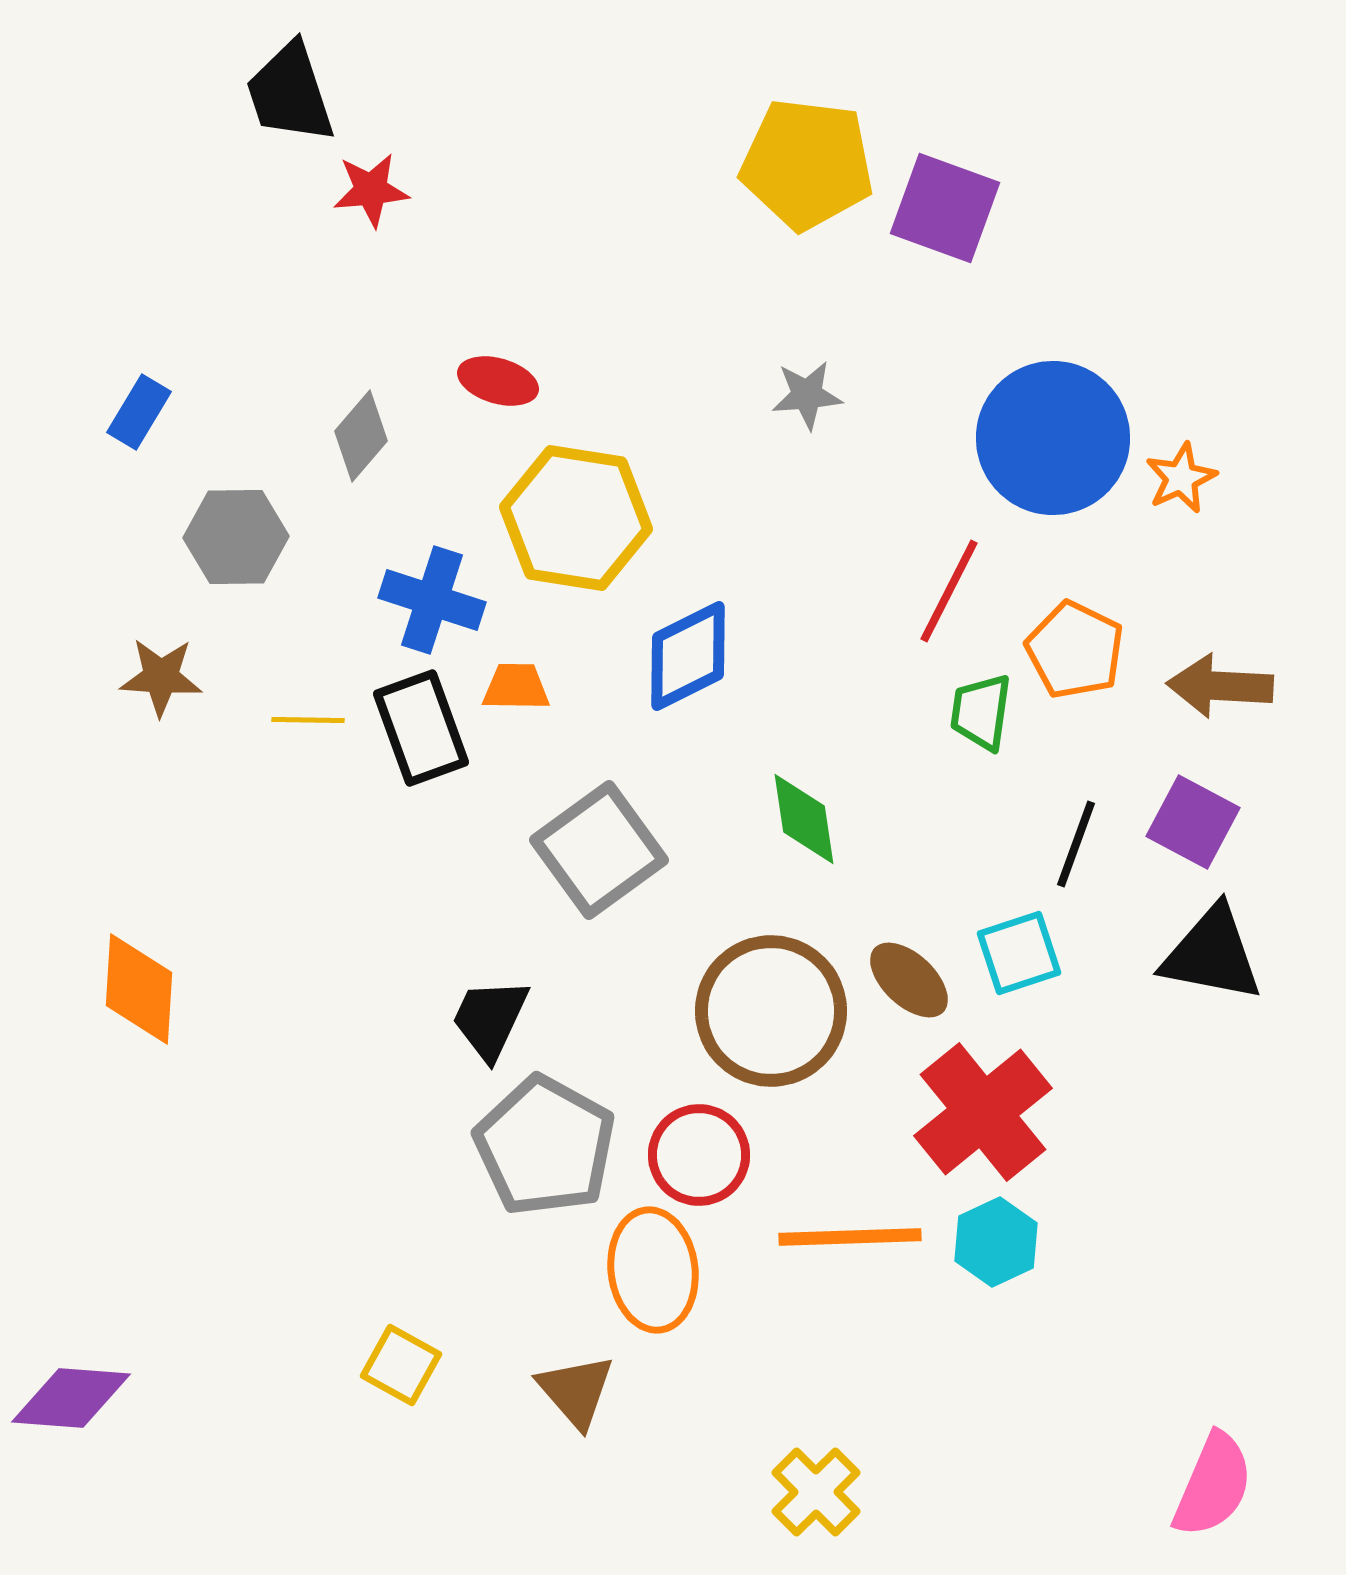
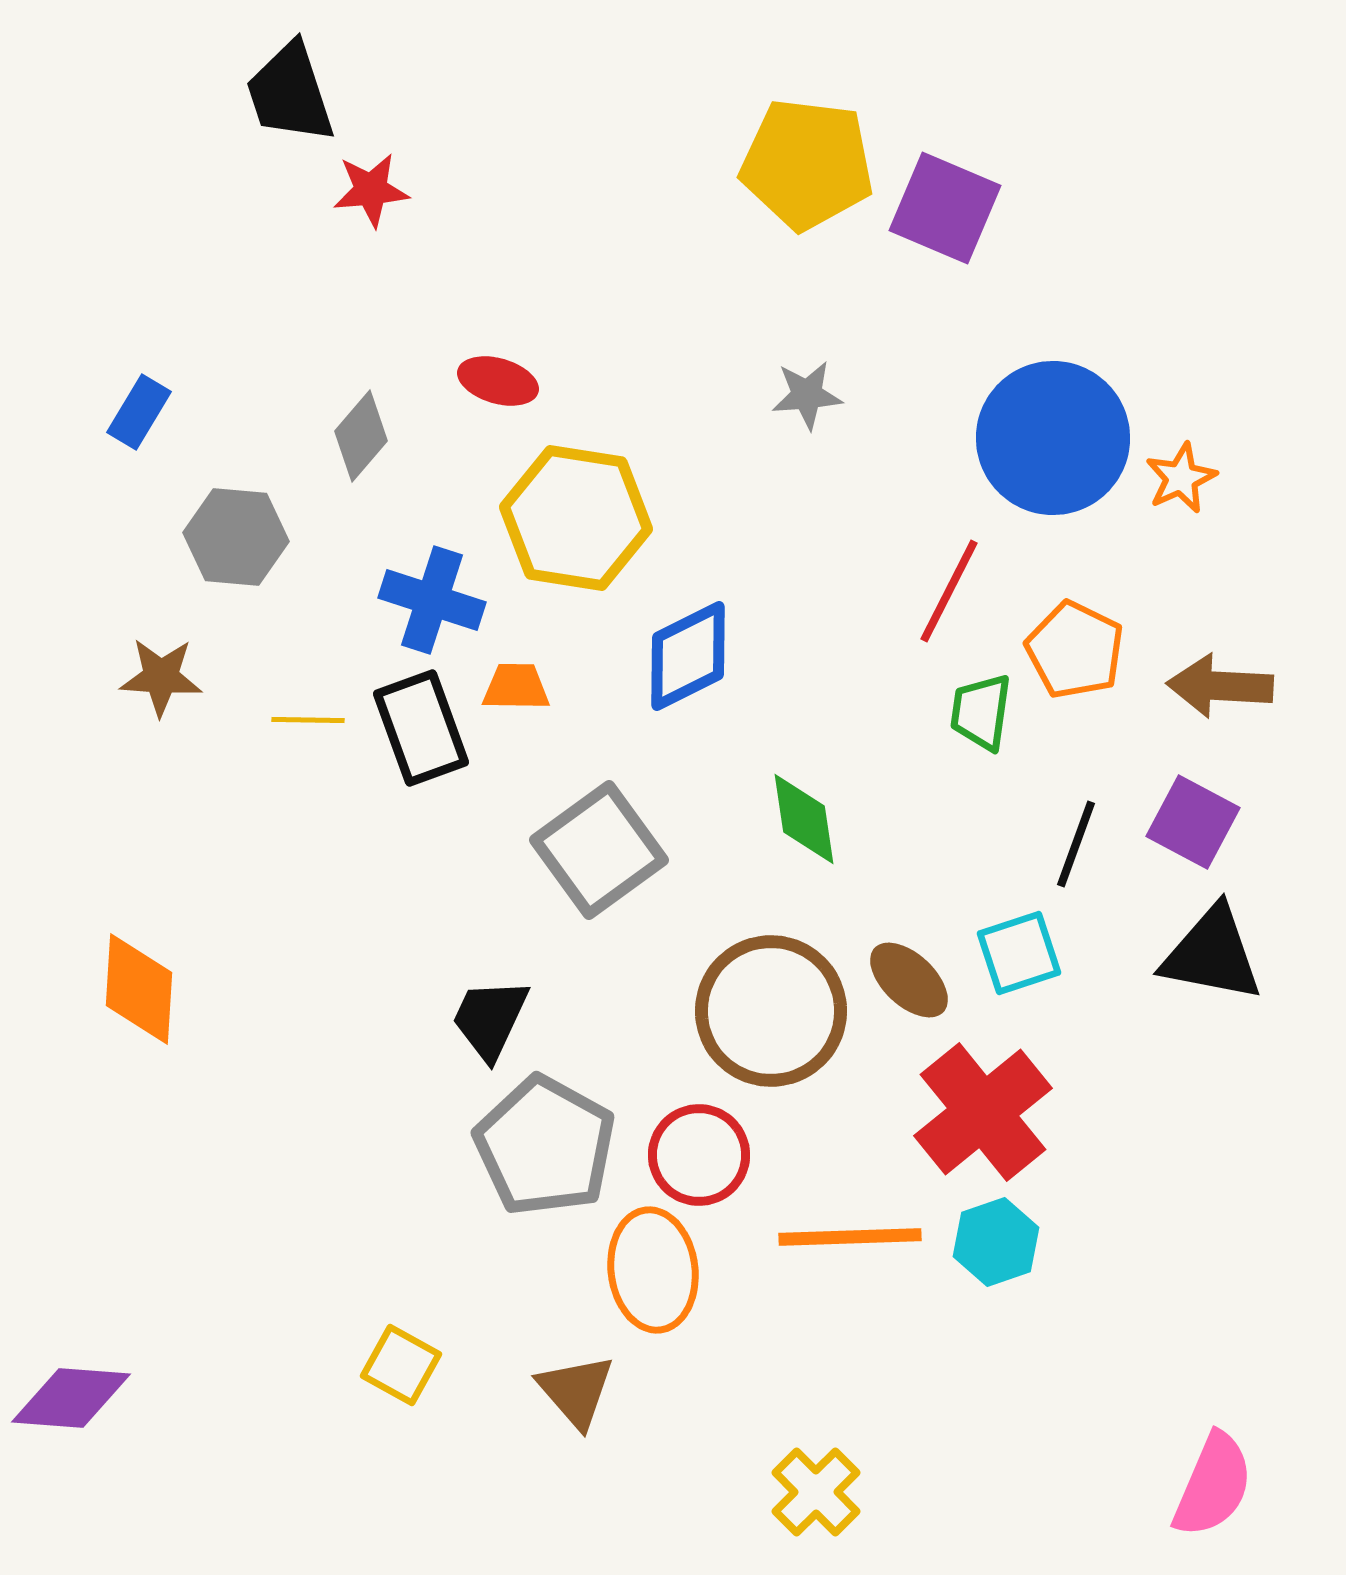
purple square at (945, 208): rotated 3 degrees clockwise
gray hexagon at (236, 537): rotated 6 degrees clockwise
cyan hexagon at (996, 1242): rotated 6 degrees clockwise
